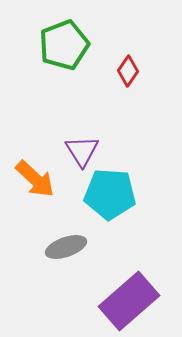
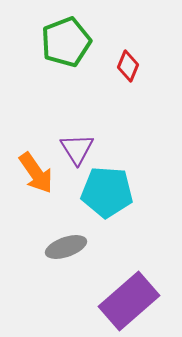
green pentagon: moved 2 px right, 3 px up
red diamond: moved 5 px up; rotated 12 degrees counterclockwise
purple triangle: moved 5 px left, 2 px up
orange arrow: moved 1 px right, 6 px up; rotated 12 degrees clockwise
cyan pentagon: moved 3 px left, 2 px up
